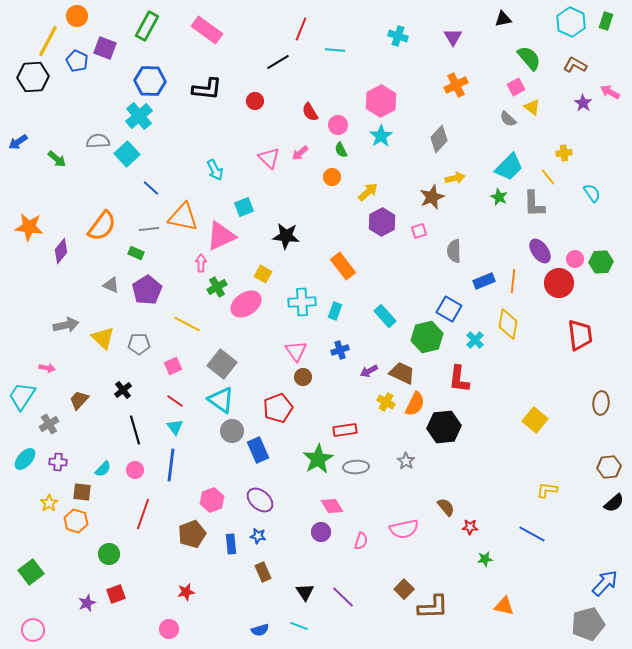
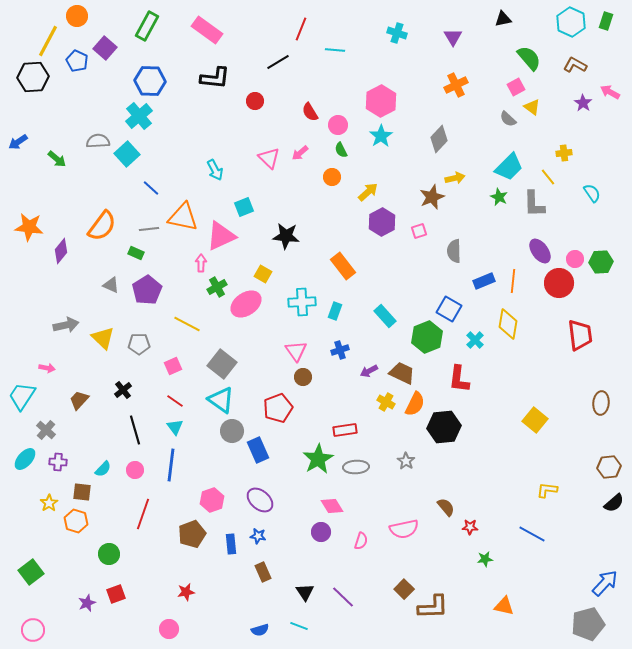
cyan cross at (398, 36): moved 1 px left, 3 px up
purple square at (105, 48): rotated 20 degrees clockwise
black L-shape at (207, 89): moved 8 px right, 11 px up
green hexagon at (427, 337): rotated 8 degrees counterclockwise
gray cross at (49, 424): moved 3 px left, 6 px down; rotated 18 degrees counterclockwise
